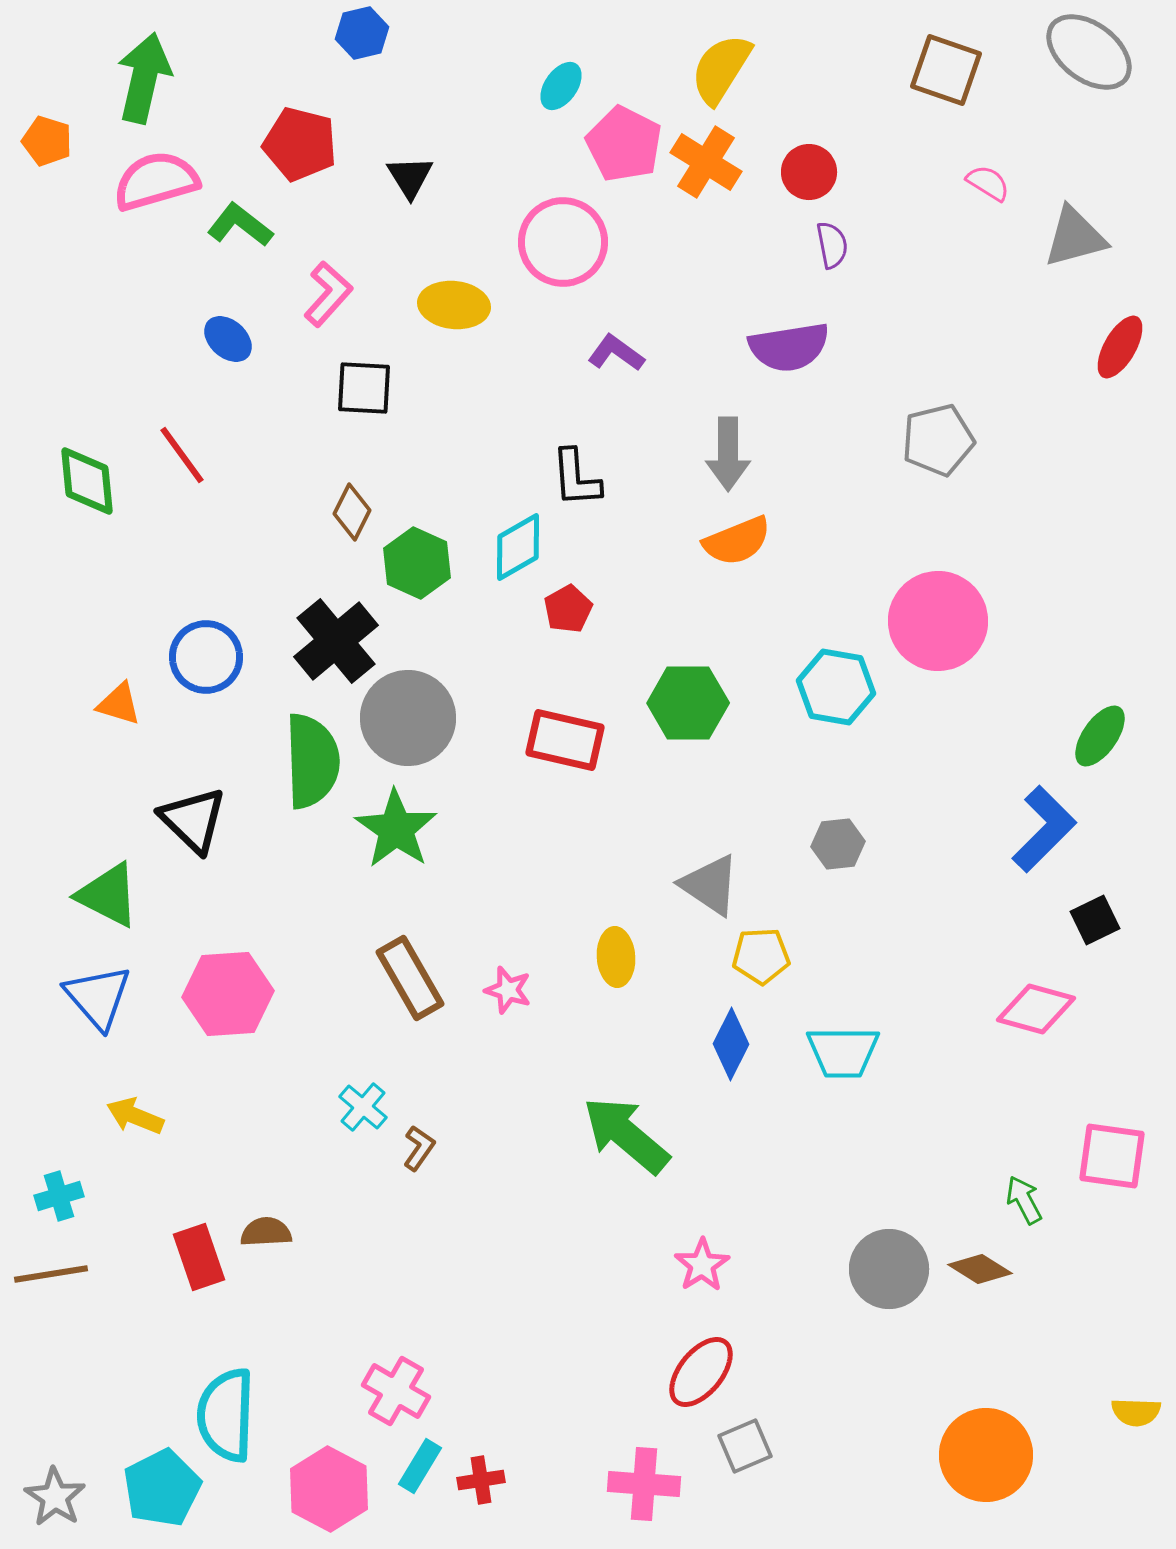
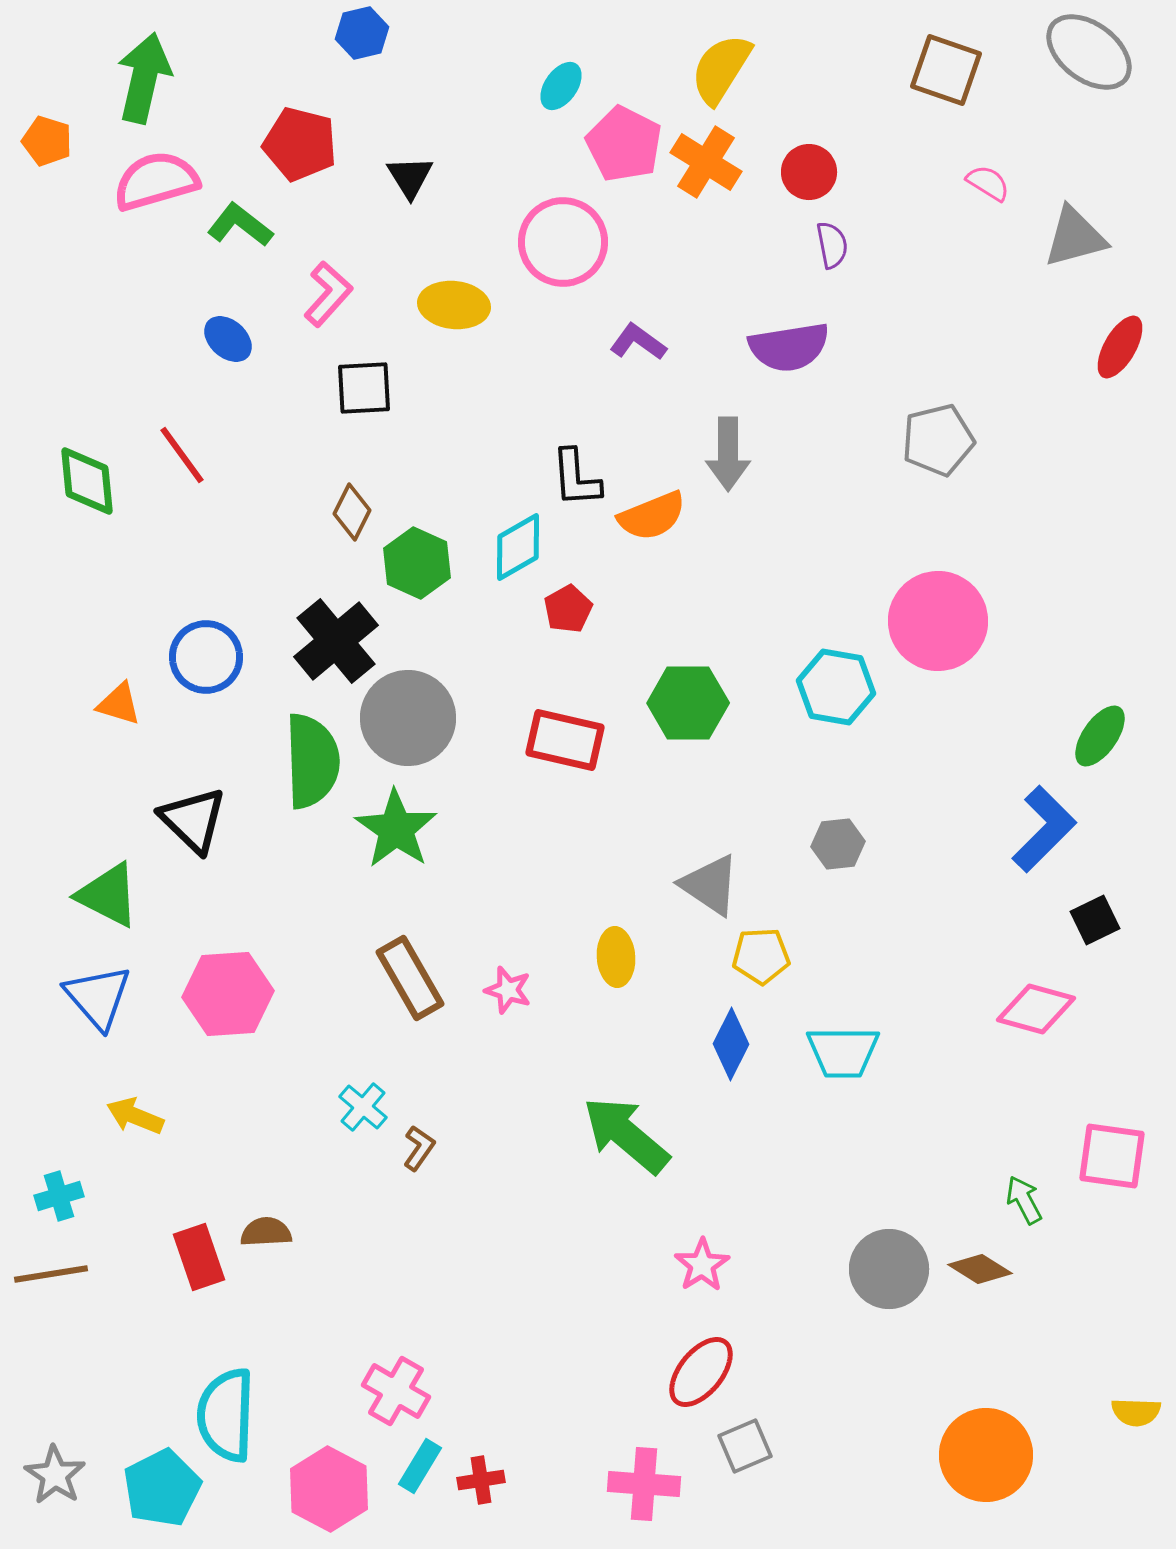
purple L-shape at (616, 353): moved 22 px right, 11 px up
black square at (364, 388): rotated 6 degrees counterclockwise
orange semicircle at (737, 541): moved 85 px left, 25 px up
gray star at (55, 1497): moved 22 px up
